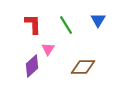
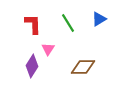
blue triangle: moved 1 px right, 1 px up; rotated 28 degrees clockwise
green line: moved 2 px right, 2 px up
purple diamond: rotated 15 degrees counterclockwise
